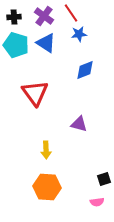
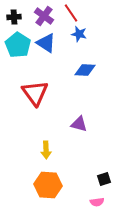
blue star: rotated 21 degrees clockwise
cyan pentagon: moved 2 px right; rotated 15 degrees clockwise
blue diamond: rotated 25 degrees clockwise
orange hexagon: moved 1 px right, 2 px up
